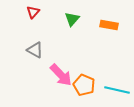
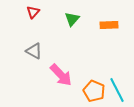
orange rectangle: rotated 12 degrees counterclockwise
gray triangle: moved 1 px left, 1 px down
orange pentagon: moved 10 px right, 6 px down
cyan line: rotated 50 degrees clockwise
